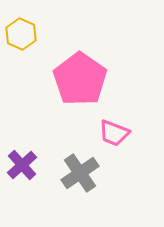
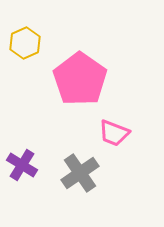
yellow hexagon: moved 4 px right, 9 px down; rotated 12 degrees clockwise
purple cross: rotated 16 degrees counterclockwise
